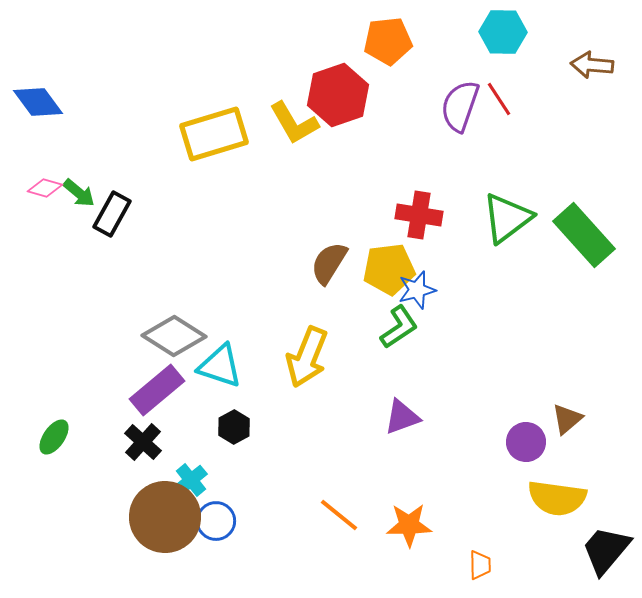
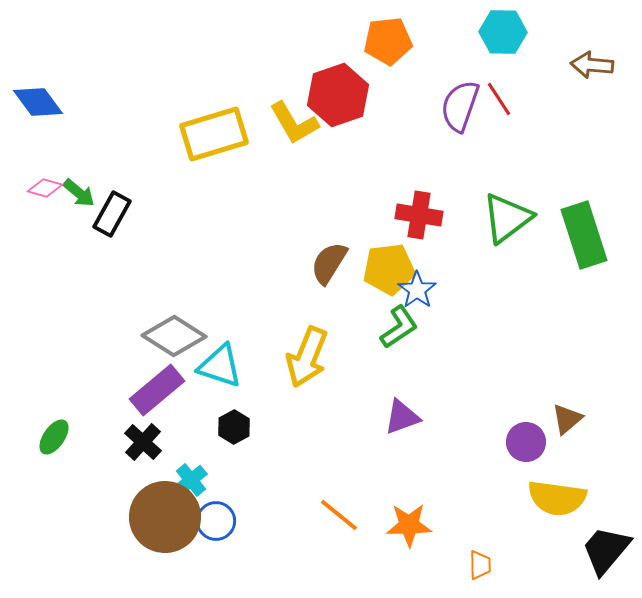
green rectangle: rotated 24 degrees clockwise
blue star: rotated 21 degrees counterclockwise
